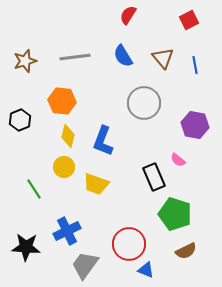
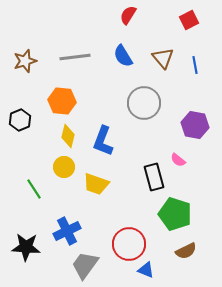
black rectangle: rotated 8 degrees clockwise
